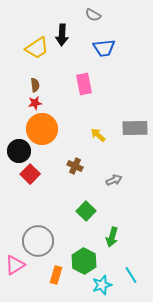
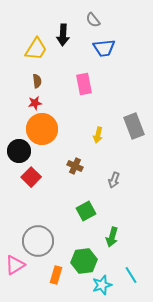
gray semicircle: moved 5 px down; rotated 21 degrees clockwise
black arrow: moved 1 px right
yellow trapezoid: moved 1 px left, 1 px down; rotated 25 degrees counterclockwise
brown semicircle: moved 2 px right, 4 px up
gray rectangle: moved 1 px left, 2 px up; rotated 70 degrees clockwise
yellow arrow: rotated 119 degrees counterclockwise
red square: moved 1 px right, 3 px down
gray arrow: rotated 133 degrees clockwise
green square: rotated 18 degrees clockwise
green hexagon: rotated 25 degrees clockwise
